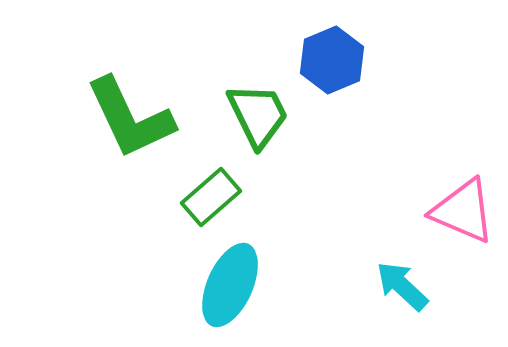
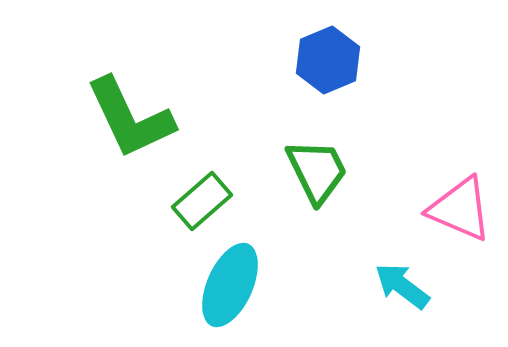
blue hexagon: moved 4 px left
green trapezoid: moved 59 px right, 56 px down
green rectangle: moved 9 px left, 4 px down
pink triangle: moved 3 px left, 2 px up
cyan arrow: rotated 6 degrees counterclockwise
